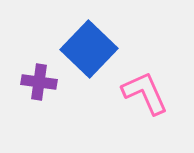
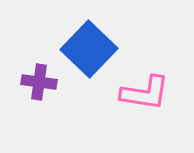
pink L-shape: rotated 123 degrees clockwise
